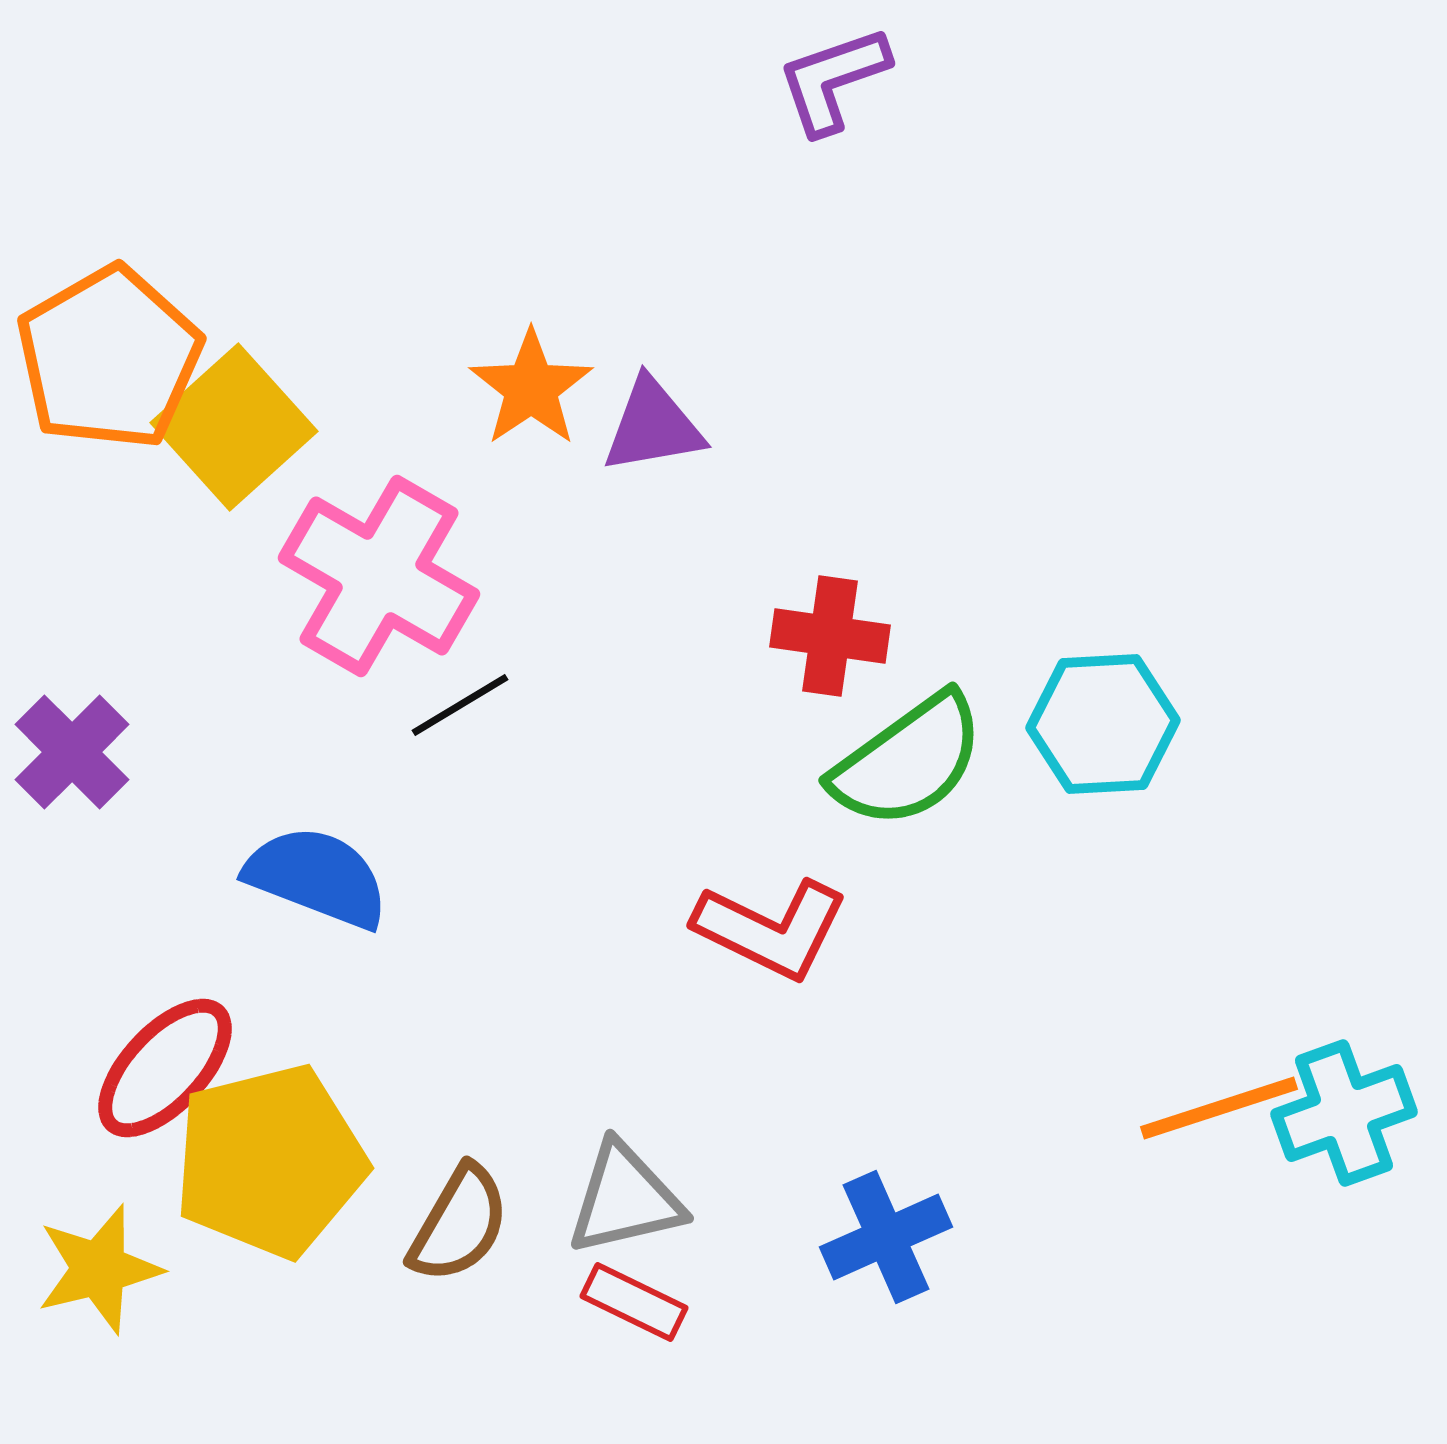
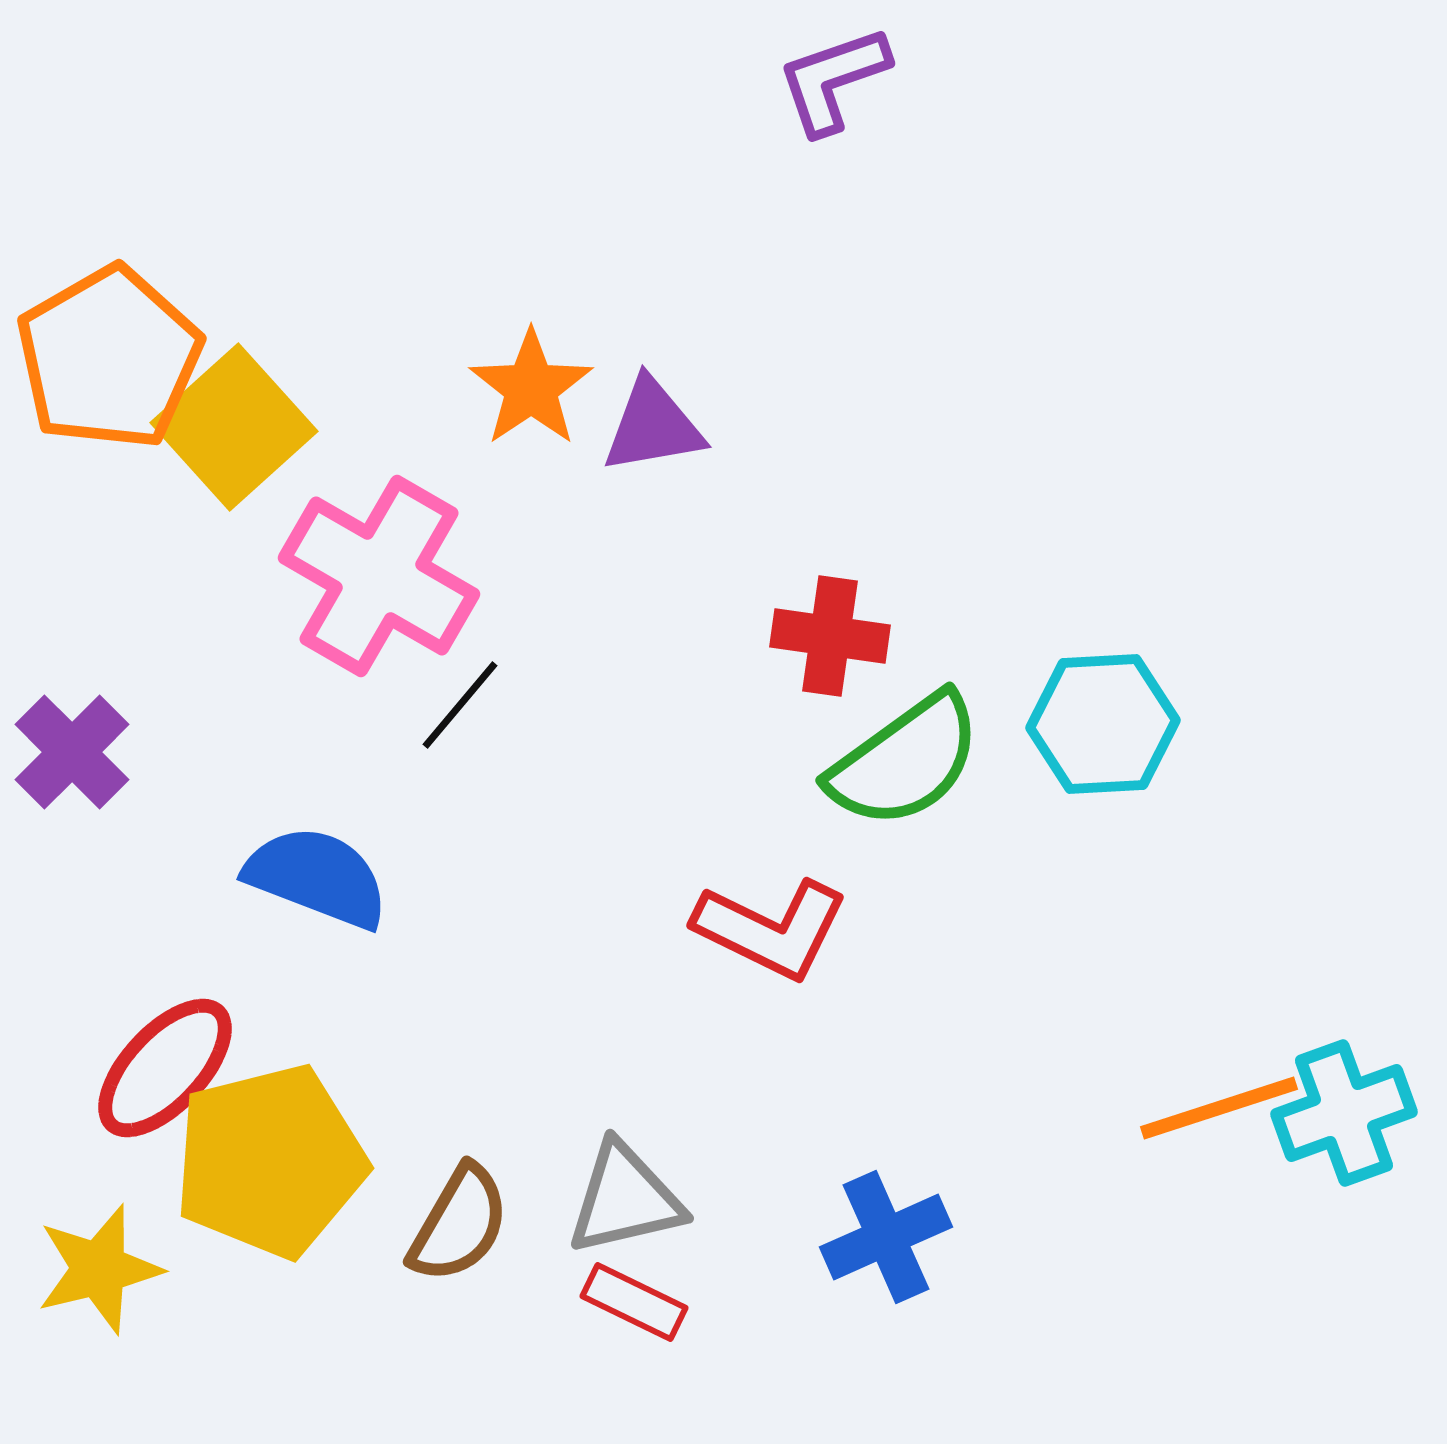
black line: rotated 19 degrees counterclockwise
green semicircle: moved 3 px left
